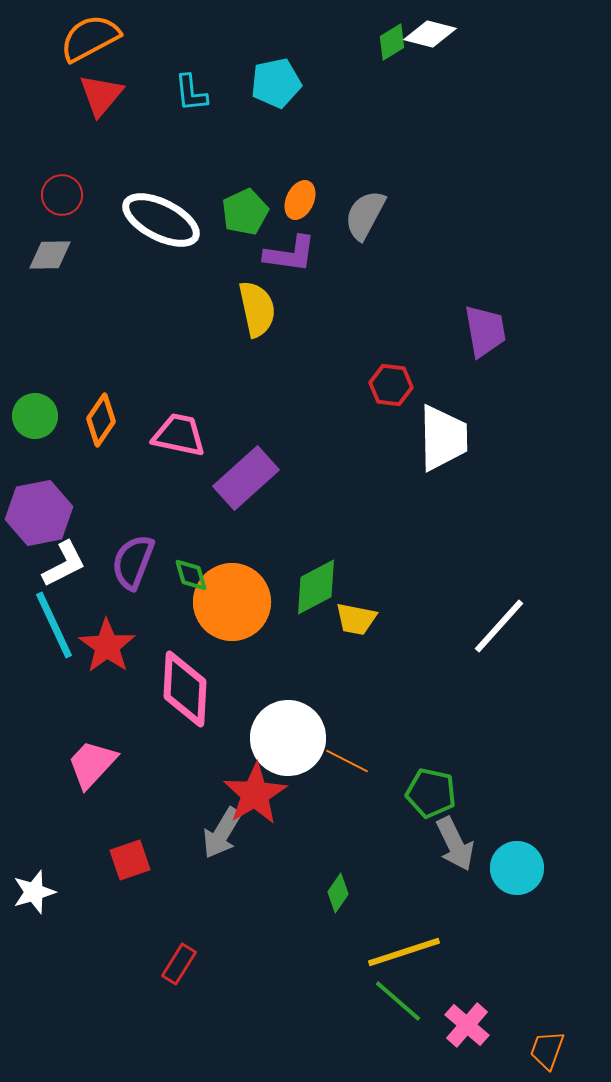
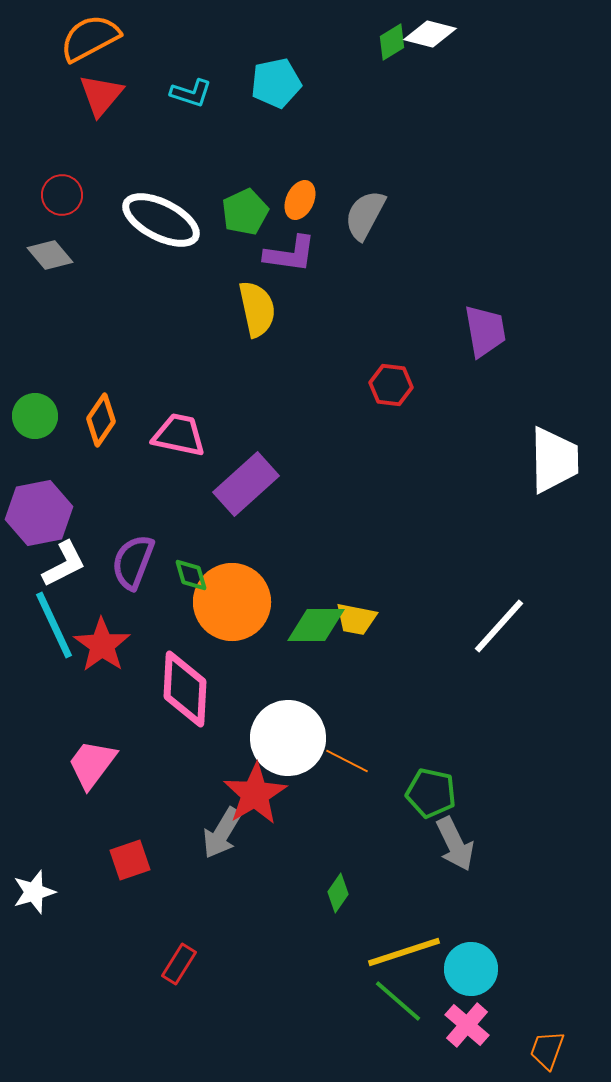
cyan L-shape at (191, 93): rotated 66 degrees counterclockwise
gray diamond at (50, 255): rotated 51 degrees clockwise
white trapezoid at (443, 438): moved 111 px right, 22 px down
purple rectangle at (246, 478): moved 6 px down
green diamond at (316, 587): moved 38 px down; rotated 28 degrees clockwise
red star at (107, 646): moved 5 px left, 1 px up
pink trapezoid at (92, 764): rotated 6 degrees counterclockwise
cyan circle at (517, 868): moved 46 px left, 101 px down
